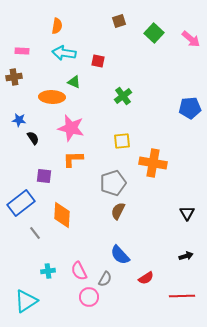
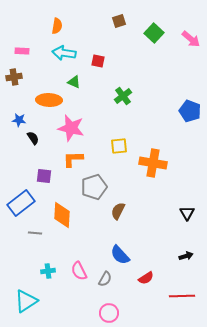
orange ellipse: moved 3 px left, 3 px down
blue pentagon: moved 3 px down; rotated 25 degrees clockwise
yellow square: moved 3 px left, 5 px down
gray pentagon: moved 19 px left, 4 px down
gray line: rotated 48 degrees counterclockwise
pink circle: moved 20 px right, 16 px down
